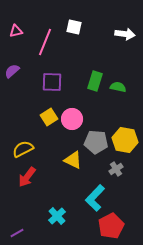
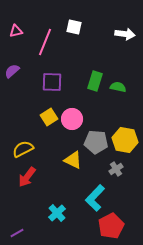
cyan cross: moved 3 px up
